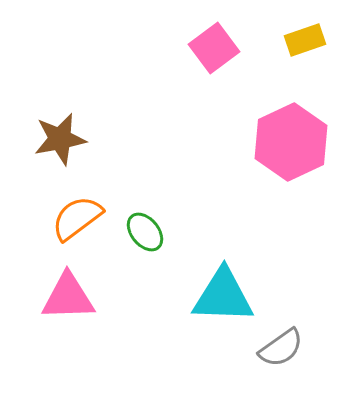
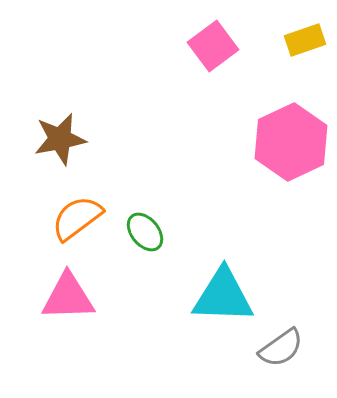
pink square: moved 1 px left, 2 px up
